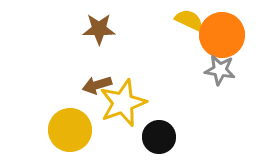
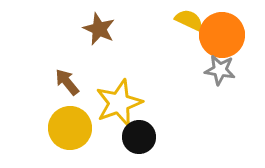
brown star: rotated 24 degrees clockwise
brown arrow: moved 30 px left, 3 px up; rotated 68 degrees clockwise
yellow star: moved 4 px left
yellow circle: moved 2 px up
black circle: moved 20 px left
